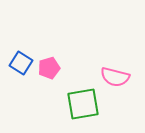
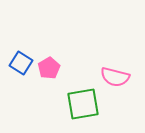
pink pentagon: rotated 15 degrees counterclockwise
